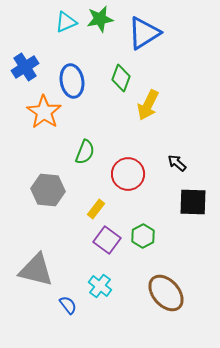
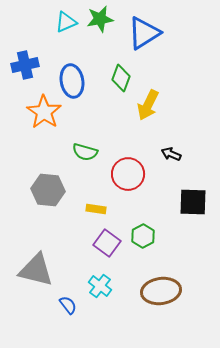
blue cross: moved 2 px up; rotated 20 degrees clockwise
green semicircle: rotated 85 degrees clockwise
black arrow: moved 6 px left, 9 px up; rotated 18 degrees counterclockwise
yellow rectangle: rotated 60 degrees clockwise
purple square: moved 3 px down
brown ellipse: moved 5 px left, 2 px up; rotated 57 degrees counterclockwise
